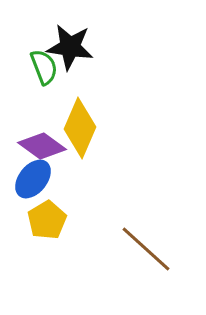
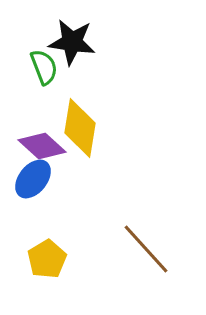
black star: moved 2 px right, 5 px up
yellow diamond: rotated 14 degrees counterclockwise
purple diamond: rotated 6 degrees clockwise
yellow pentagon: moved 39 px down
brown line: rotated 6 degrees clockwise
